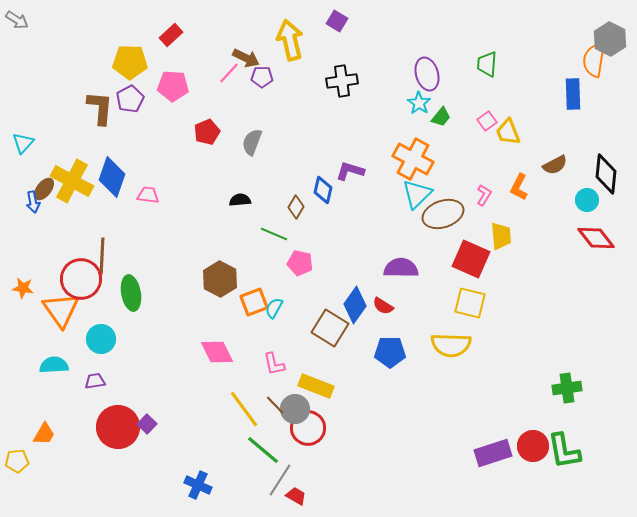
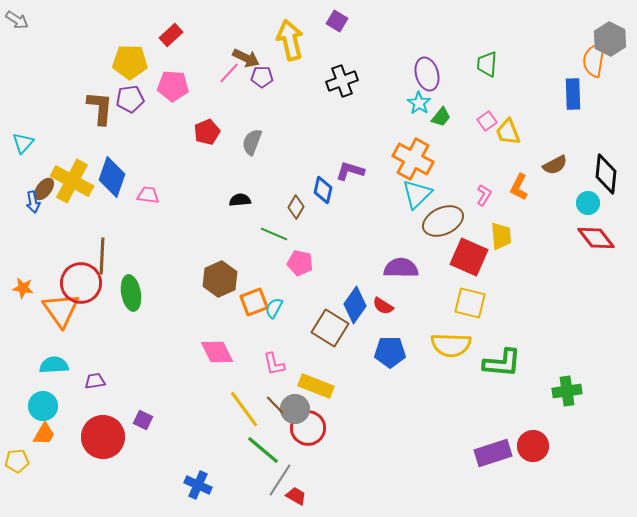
black cross at (342, 81): rotated 12 degrees counterclockwise
purple pentagon at (130, 99): rotated 20 degrees clockwise
cyan circle at (587, 200): moved 1 px right, 3 px down
brown ellipse at (443, 214): moved 7 px down; rotated 6 degrees counterclockwise
red square at (471, 259): moved 2 px left, 2 px up
red circle at (81, 279): moved 4 px down
brown hexagon at (220, 279): rotated 8 degrees clockwise
cyan circle at (101, 339): moved 58 px left, 67 px down
green cross at (567, 388): moved 3 px down
purple square at (147, 424): moved 4 px left, 4 px up; rotated 18 degrees counterclockwise
red circle at (118, 427): moved 15 px left, 10 px down
green L-shape at (564, 451): moved 62 px left, 88 px up; rotated 75 degrees counterclockwise
